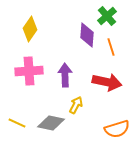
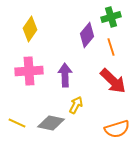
green cross: moved 4 px right, 1 px down; rotated 24 degrees clockwise
purple diamond: rotated 35 degrees clockwise
red arrow: moved 6 px right, 1 px up; rotated 32 degrees clockwise
